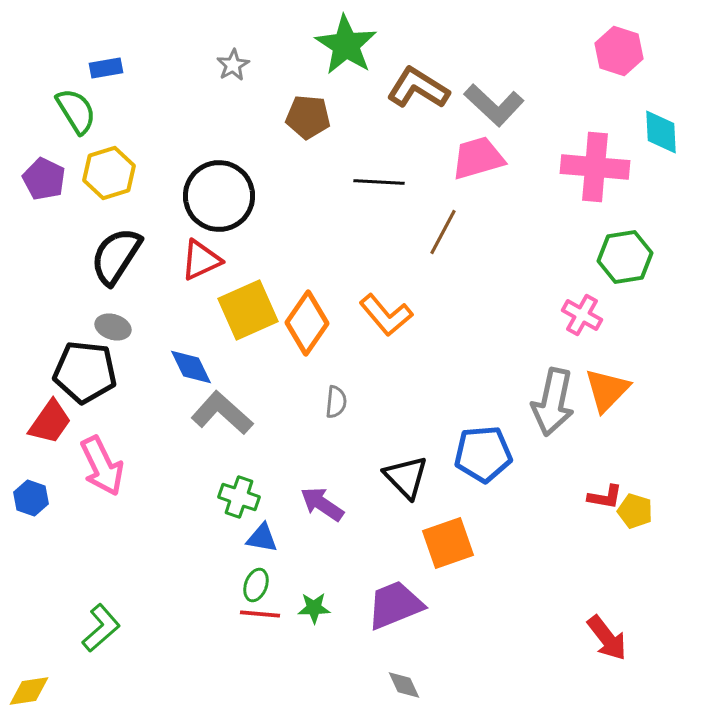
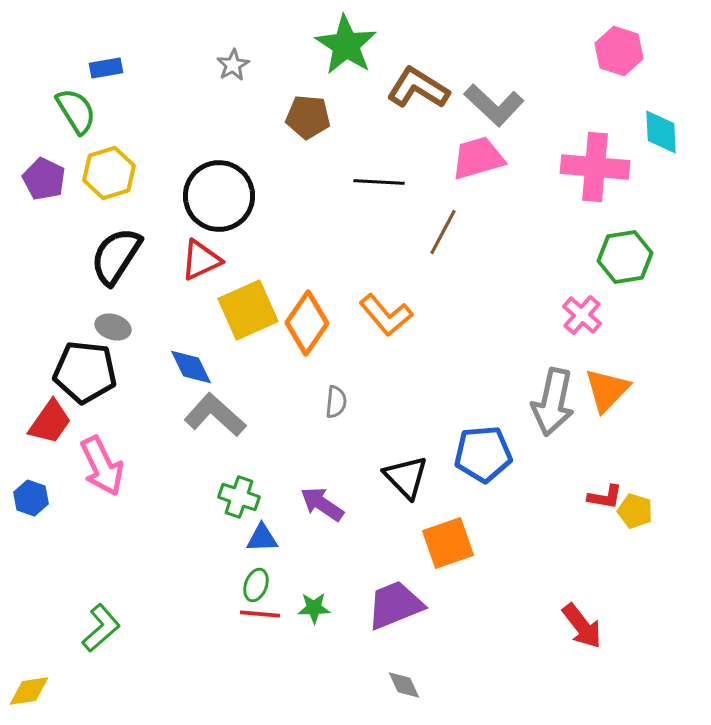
pink cross at (582, 315): rotated 12 degrees clockwise
gray L-shape at (222, 413): moved 7 px left, 2 px down
blue triangle at (262, 538): rotated 12 degrees counterclockwise
red arrow at (607, 638): moved 25 px left, 12 px up
